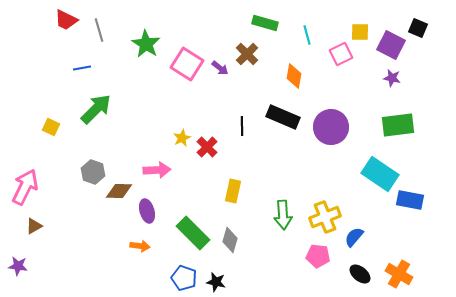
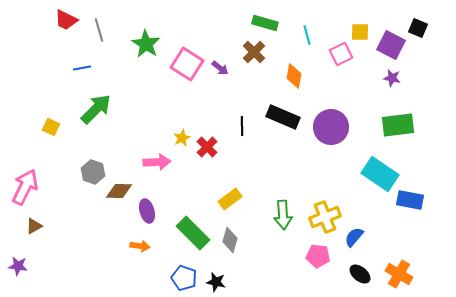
brown cross at (247, 54): moved 7 px right, 2 px up
pink arrow at (157, 170): moved 8 px up
yellow rectangle at (233, 191): moved 3 px left, 8 px down; rotated 40 degrees clockwise
